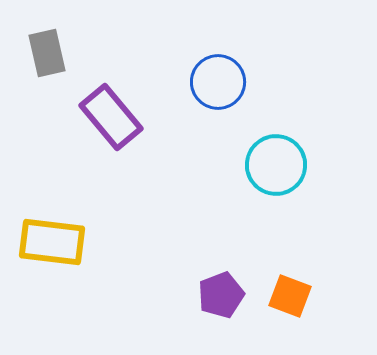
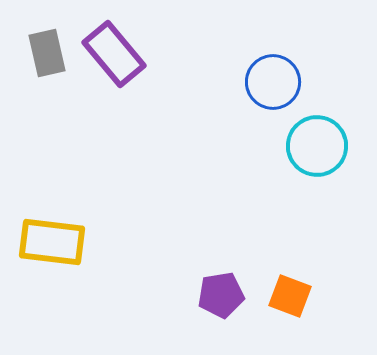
blue circle: moved 55 px right
purple rectangle: moved 3 px right, 63 px up
cyan circle: moved 41 px right, 19 px up
purple pentagon: rotated 12 degrees clockwise
